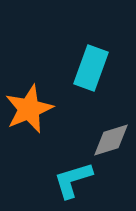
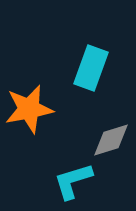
orange star: rotated 12 degrees clockwise
cyan L-shape: moved 1 px down
